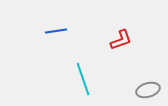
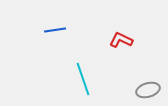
blue line: moved 1 px left, 1 px up
red L-shape: rotated 135 degrees counterclockwise
